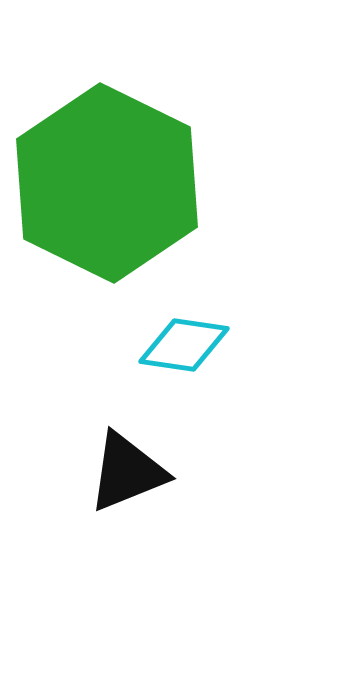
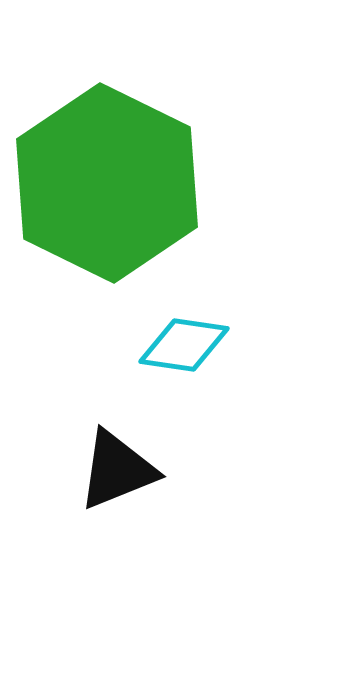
black triangle: moved 10 px left, 2 px up
